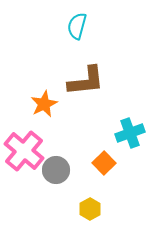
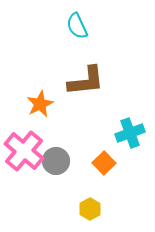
cyan semicircle: rotated 40 degrees counterclockwise
orange star: moved 4 px left
gray circle: moved 9 px up
